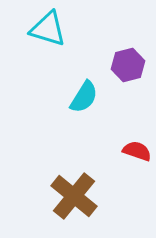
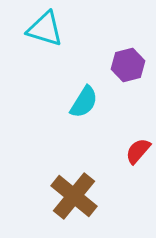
cyan triangle: moved 3 px left
cyan semicircle: moved 5 px down
red semicircle: moved 1 px right; rotated 68 degrees counterclockwise
